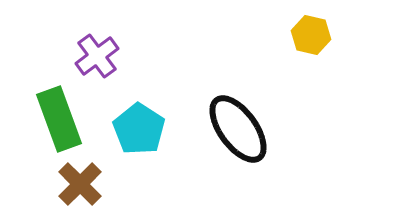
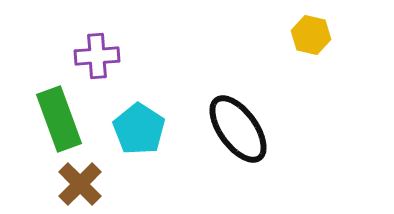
purple cross: rotated 33 degrees clockwise
